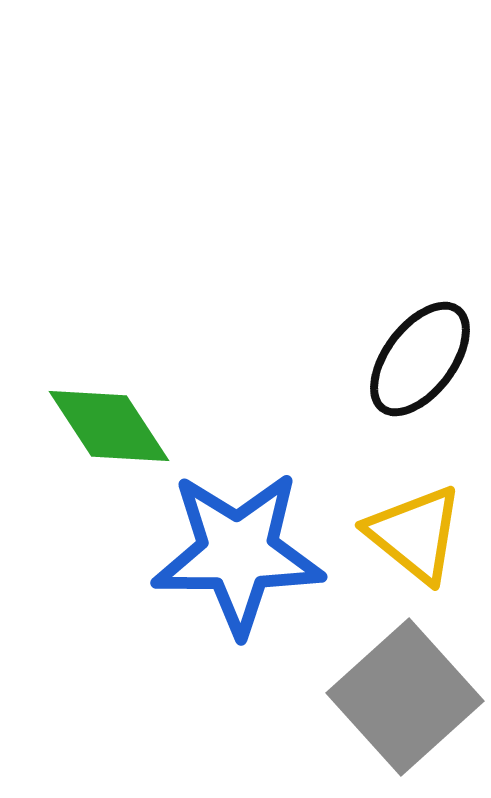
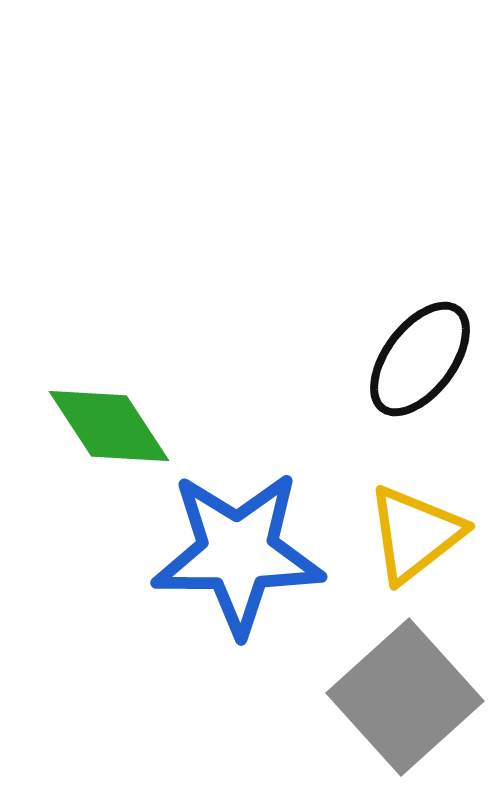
yellow triangle: rotated 43 degrees clockwise
